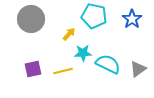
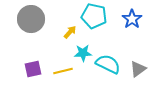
yellow arrow: moved 1 px right, 2 px up
